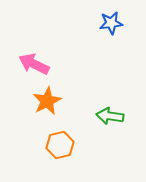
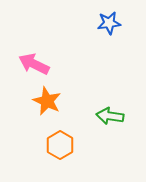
blue star: moved 2 px left
orange star: rotated 20 degrees counterclockwise
orange hexagon: rotated 16 degrees counterclockwise
